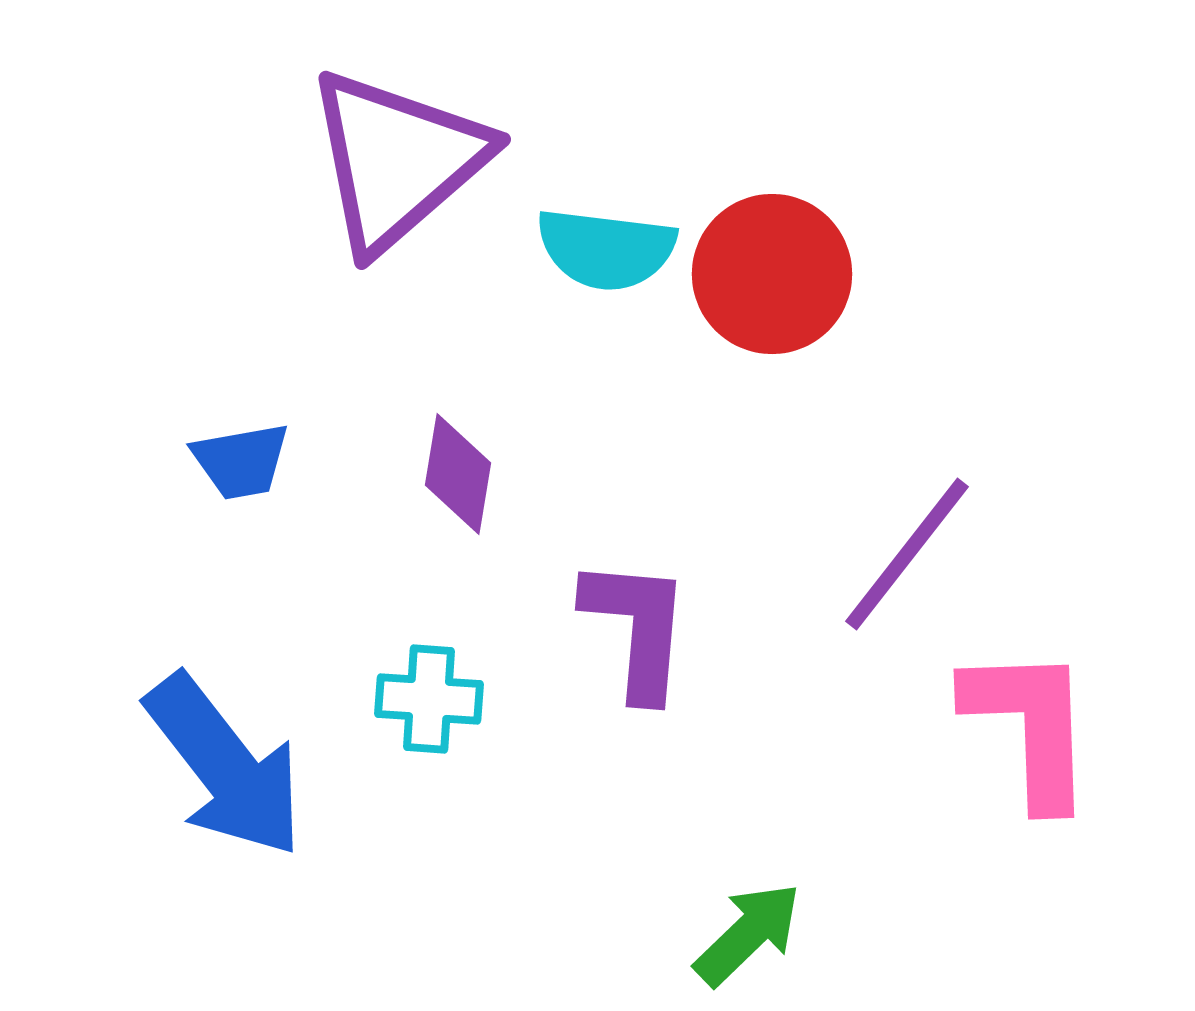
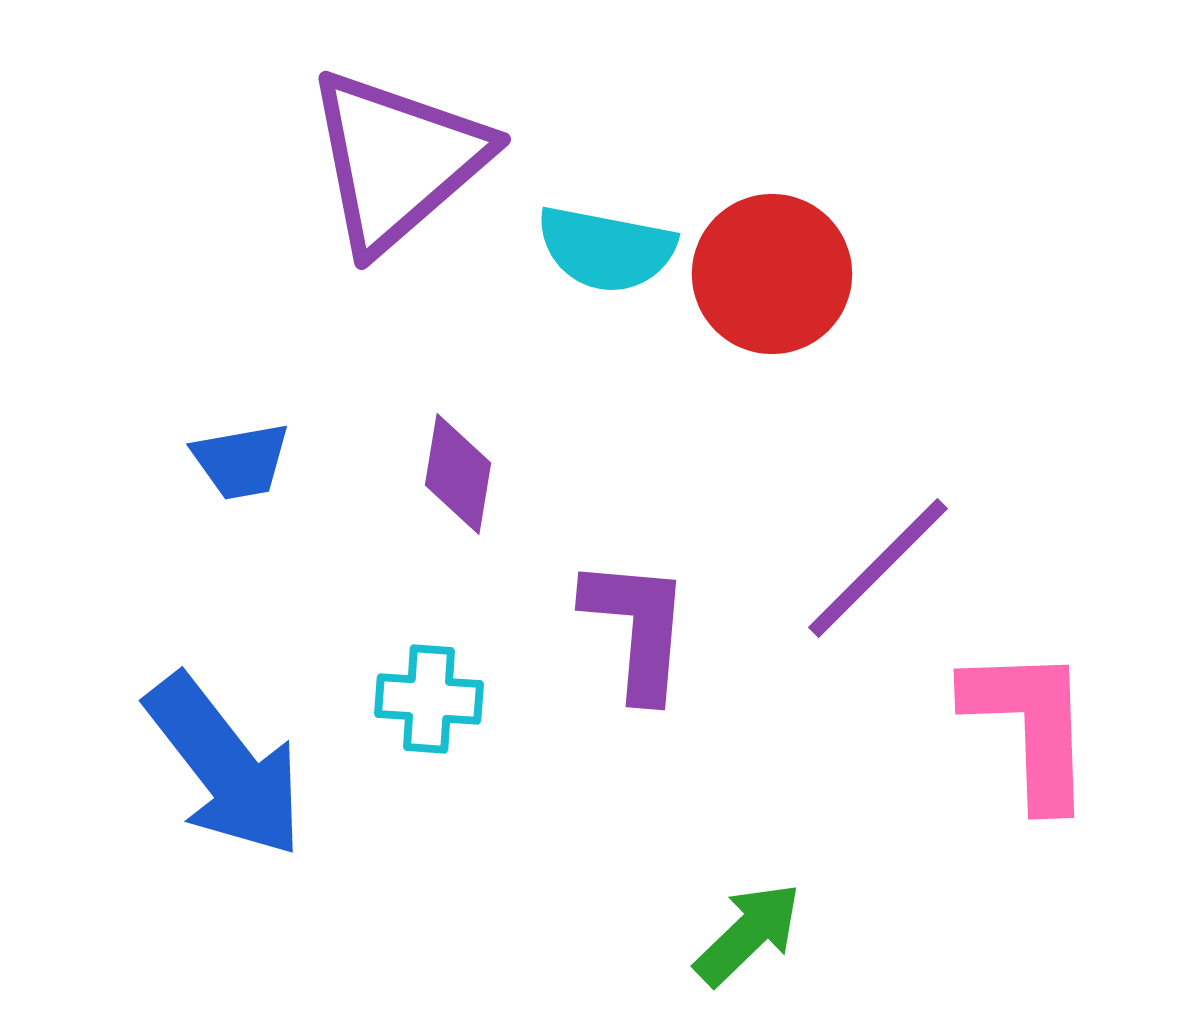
cyan semicircle: rotated 4 degrees clockwise
purple line: moved 29 px left, 14 px down; rotated 7 degrees clockwise
